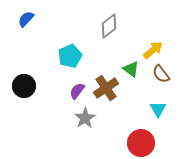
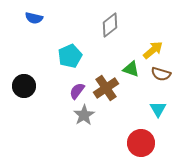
blue semicircle: moved 8 px right, 1 px up; rotated 120 degrees counterclockwise
gray diamond: moved 1 px right, 1 px up
green triangle: rotated 18 degrees counterclockwise
brown semicircle: rotated 36 degrees counterclockwise
gray star: moved 1 px left, 3 px up
